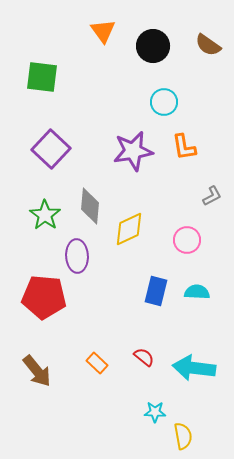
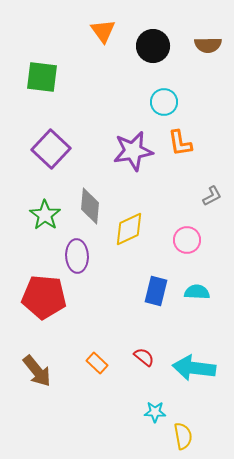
brown semicircle: rotated 36 degrees counterclockwise
orange L-shape: moved 4 px left, 4 px up
